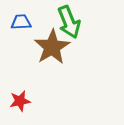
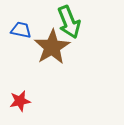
blue trapezoid: moved 8 px down; rotated 15 degrees clockwise
